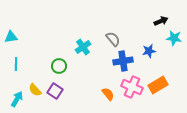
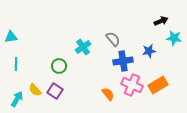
pink cross: moved 2 px up
